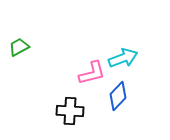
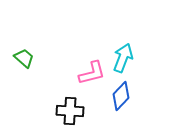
green trapezoid: moved 5 px right, 11 px down; rotated 70 degrees clockwise
cyan arrow: rotated 48 degrees counterclockwise
blue diamond: moved 3 px right
